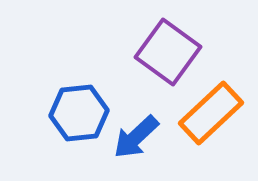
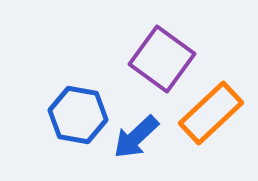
purple square: moved 6 px left, 7 px down
blue hexagon: moved 1 px left, 2 px down; rotated 16 degrees clockwise
